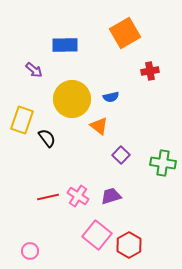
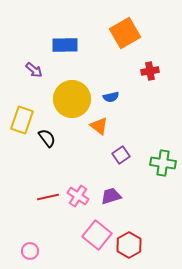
purple square: rotated 12 degrees clockwise
